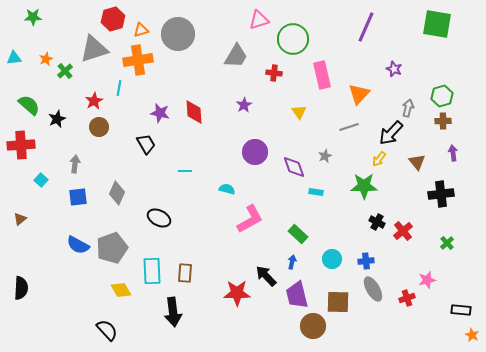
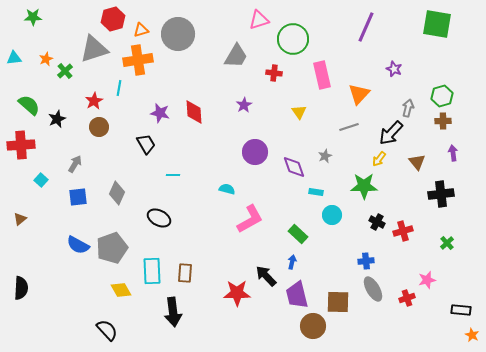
gray arrow at (75, 164): rotated 24 degrees clockwise
cyan line at (185, 171): moved 12 px left, 4 px down
red cross at (403, 231): rotated 24 degrees clockwise
cyan circle at (332, 259): moved 44 px up
